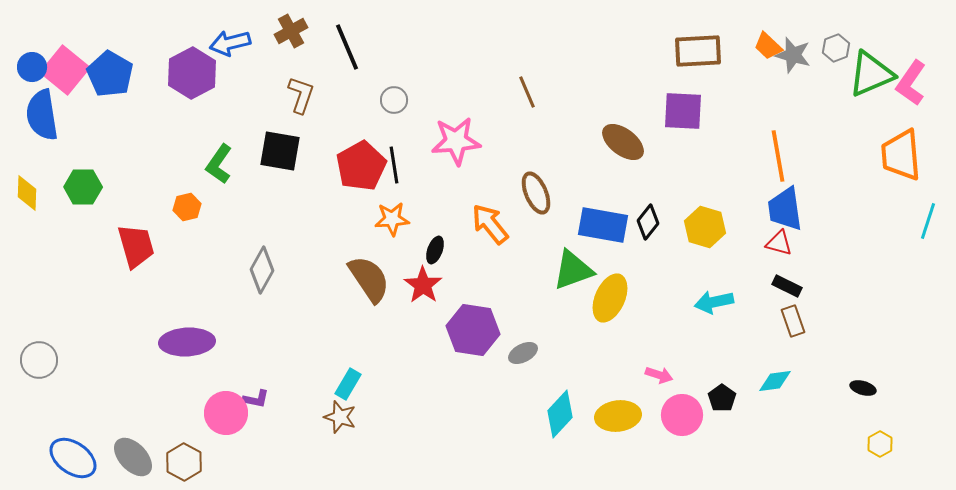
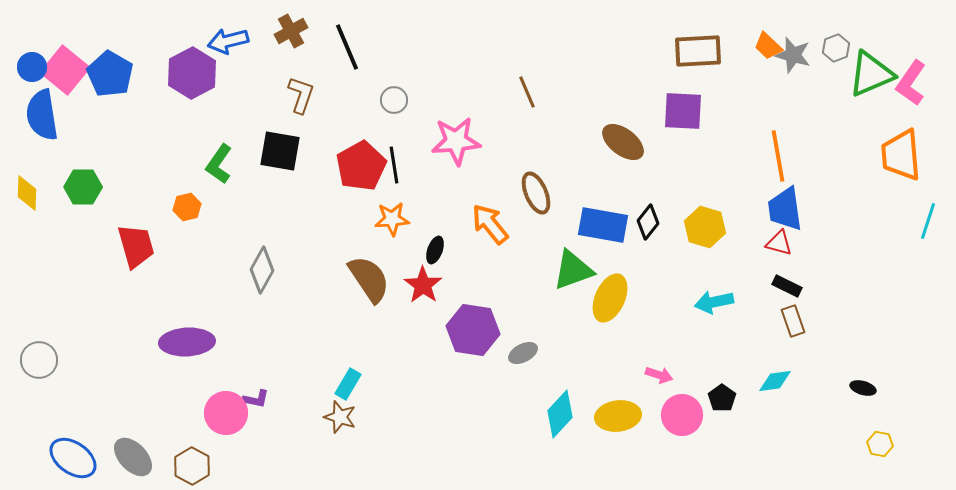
blue arrow at (230, 43): moved 2 px left, 2 px up
yellow hexagon at (880, 444): rotated 20 degrees counterclockwise
brown hexagon at (184, 462): moved 8 px right, 4 px down
